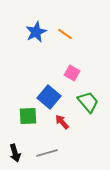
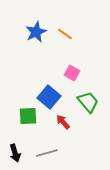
red arrow: moved 1 px right
